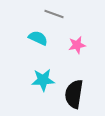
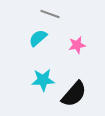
gray line: moved 4 px left
cyan semicircle: rotated 66 degrees counterclockwise
black semicircle: rotated 148 degrees counterclockwise
